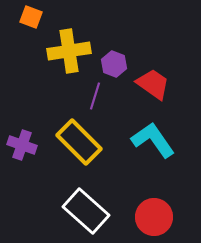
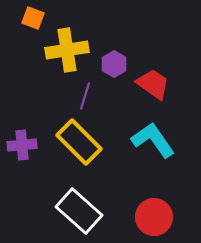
orange square: moved 2 px right, 1 px down
yellow cross: moved 2 px left, 1 px up
purple hexagon: rotated 10 degrees clockwise
purple line: moved 10 px left
purple cross: rotated 24 degrees counterclockwise
white rectangle: moved 7 px left
